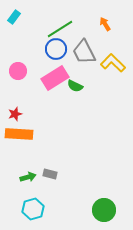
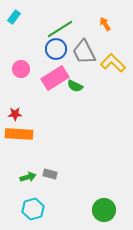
pink circle: moved 3 px right, 2 px up
red star: rotated 16 degrees clockwise
